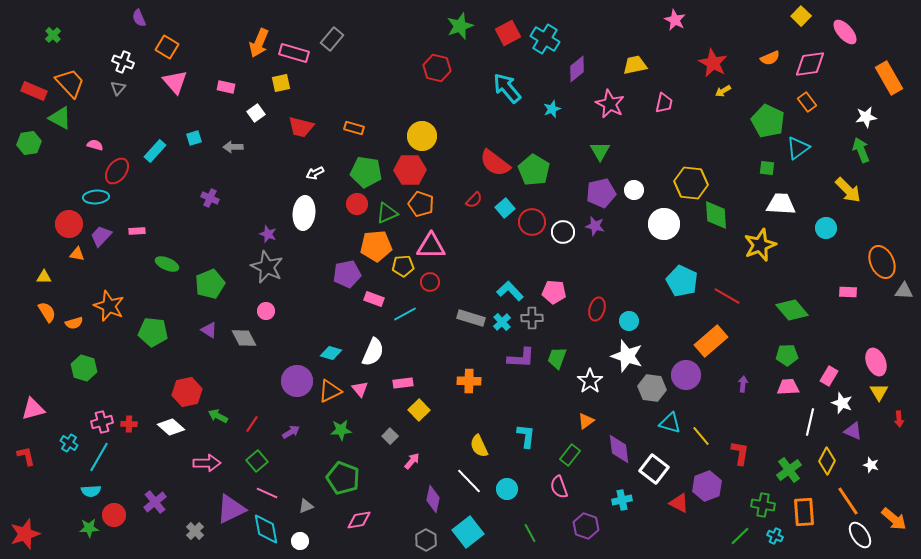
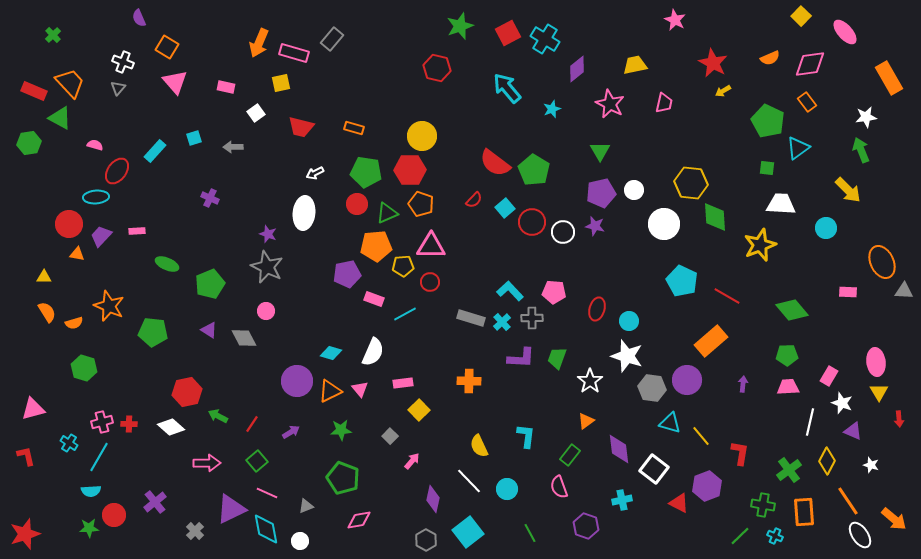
green diamond at (716, 215): moved 1 px left, 2 px down
pink ellipse at (876, 362): rotated 16 degrees clockwise
purple circle at (686, 375): moved 1 px right, 5 px down
